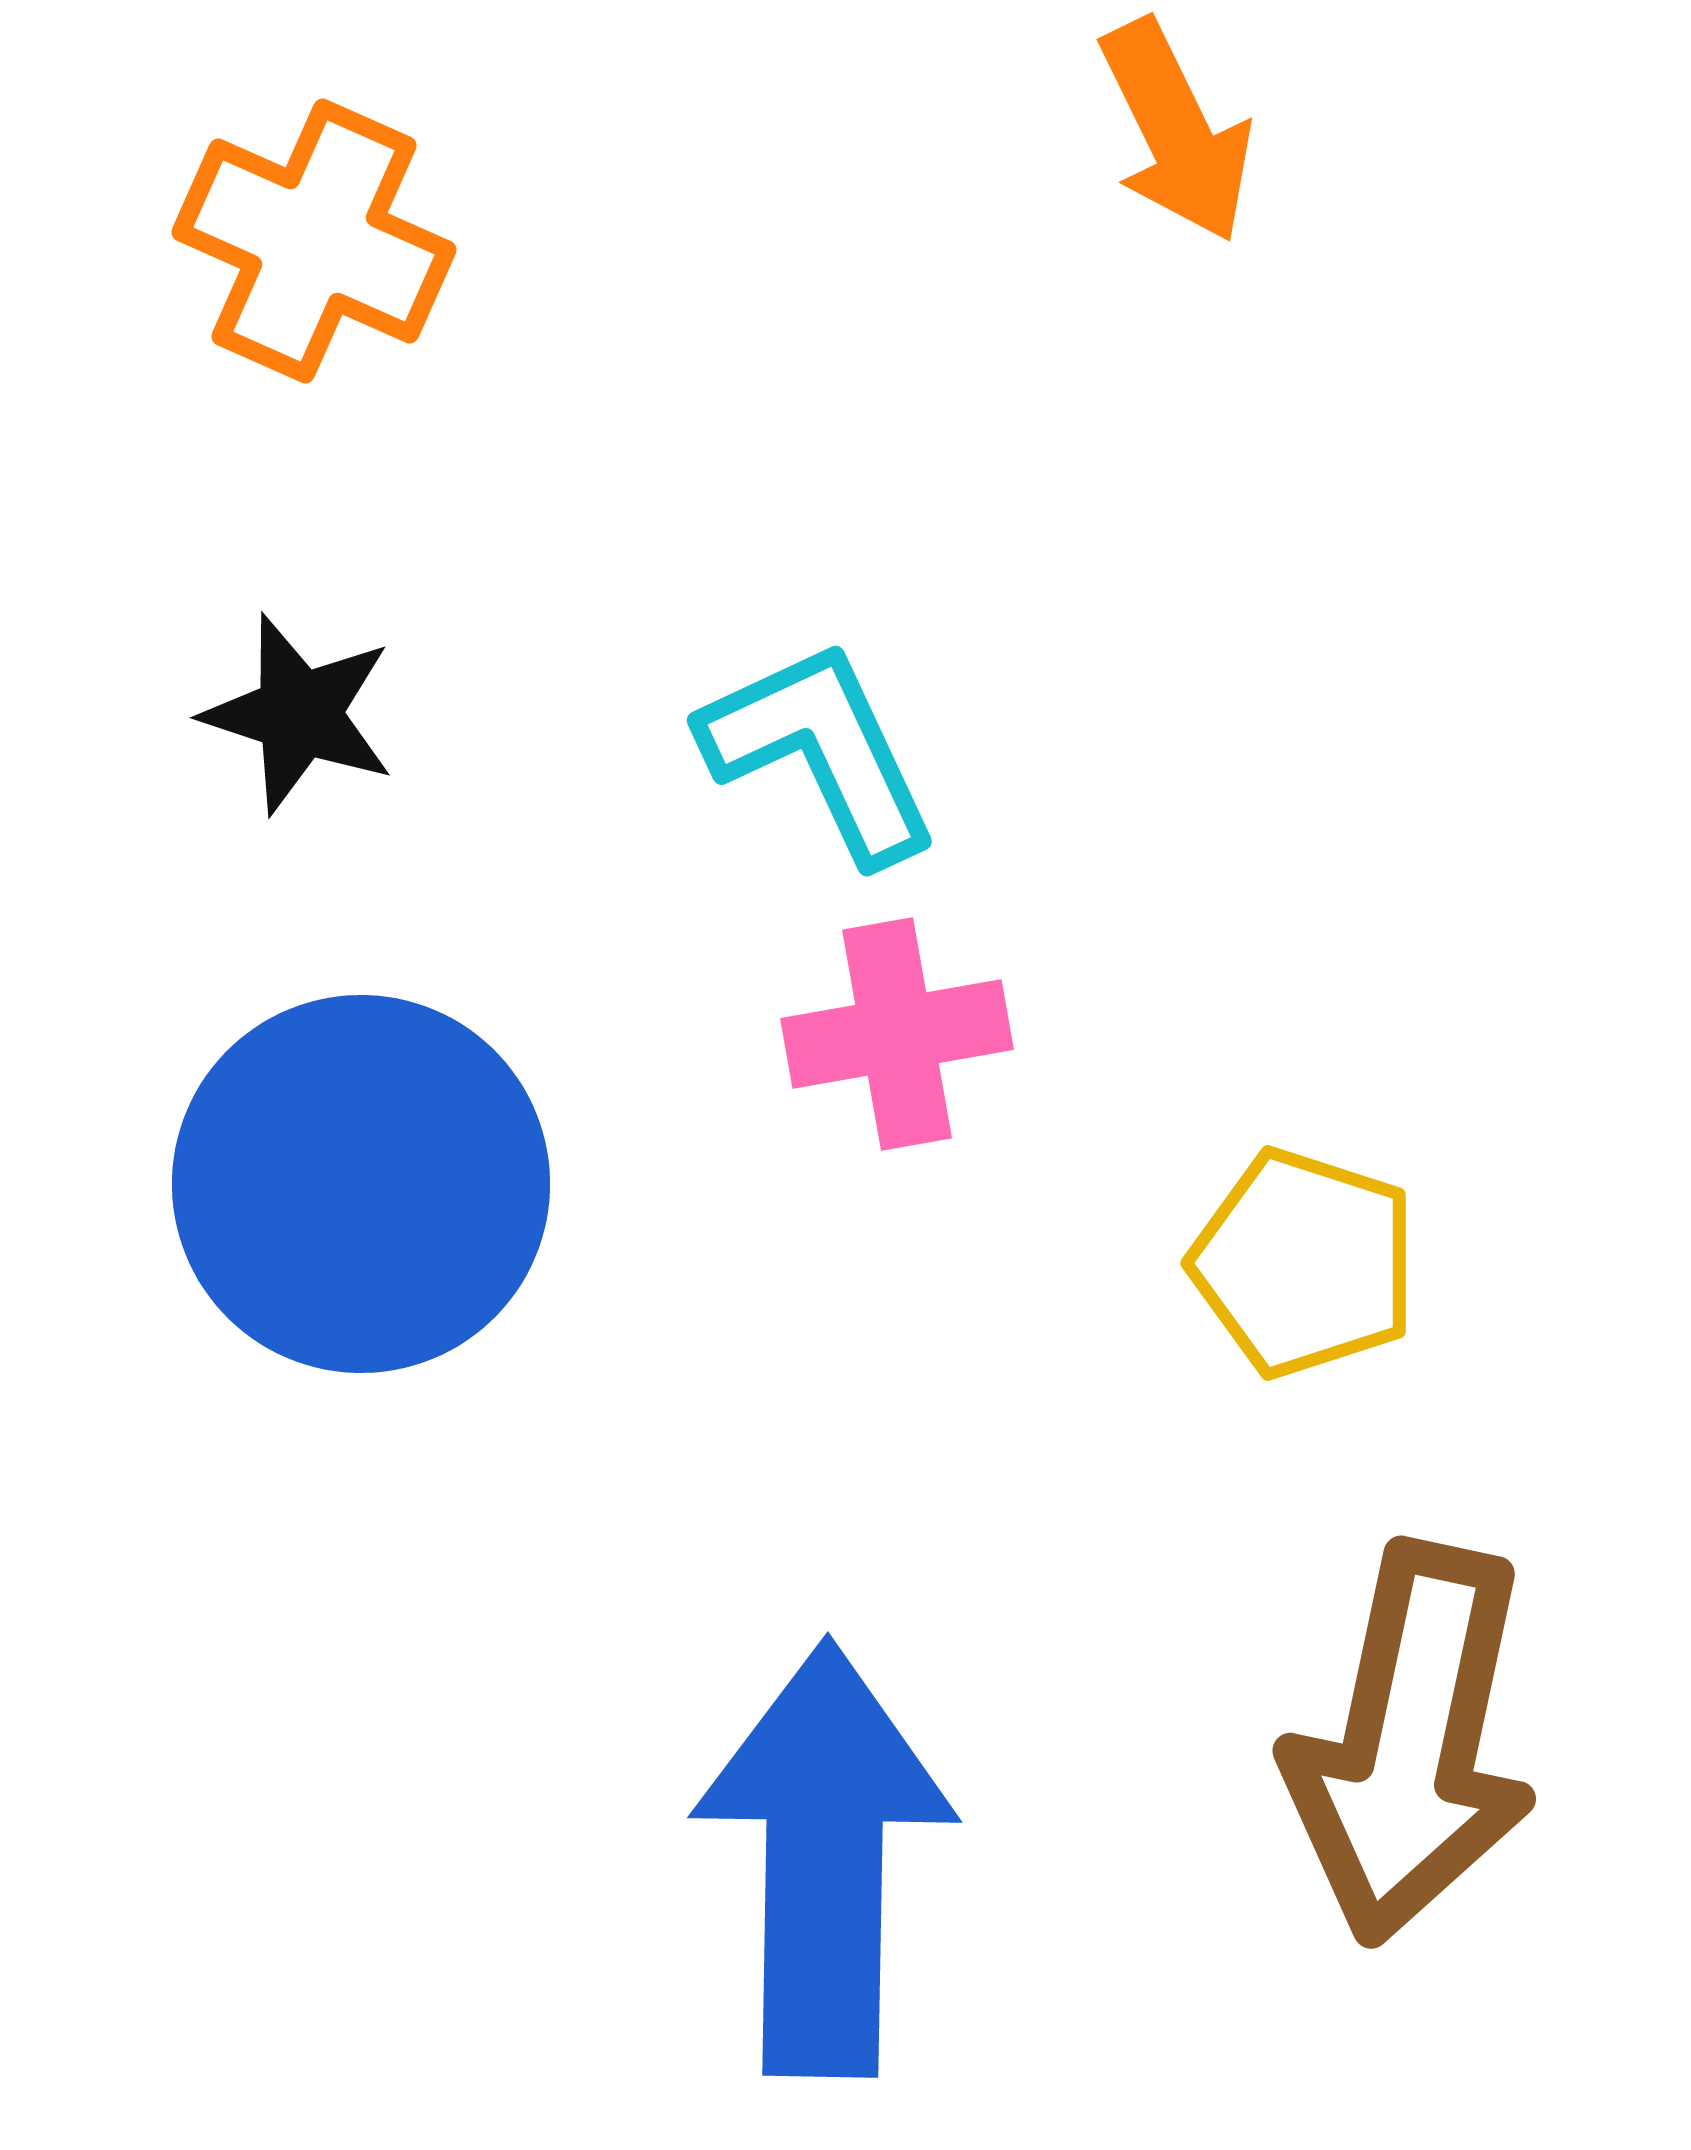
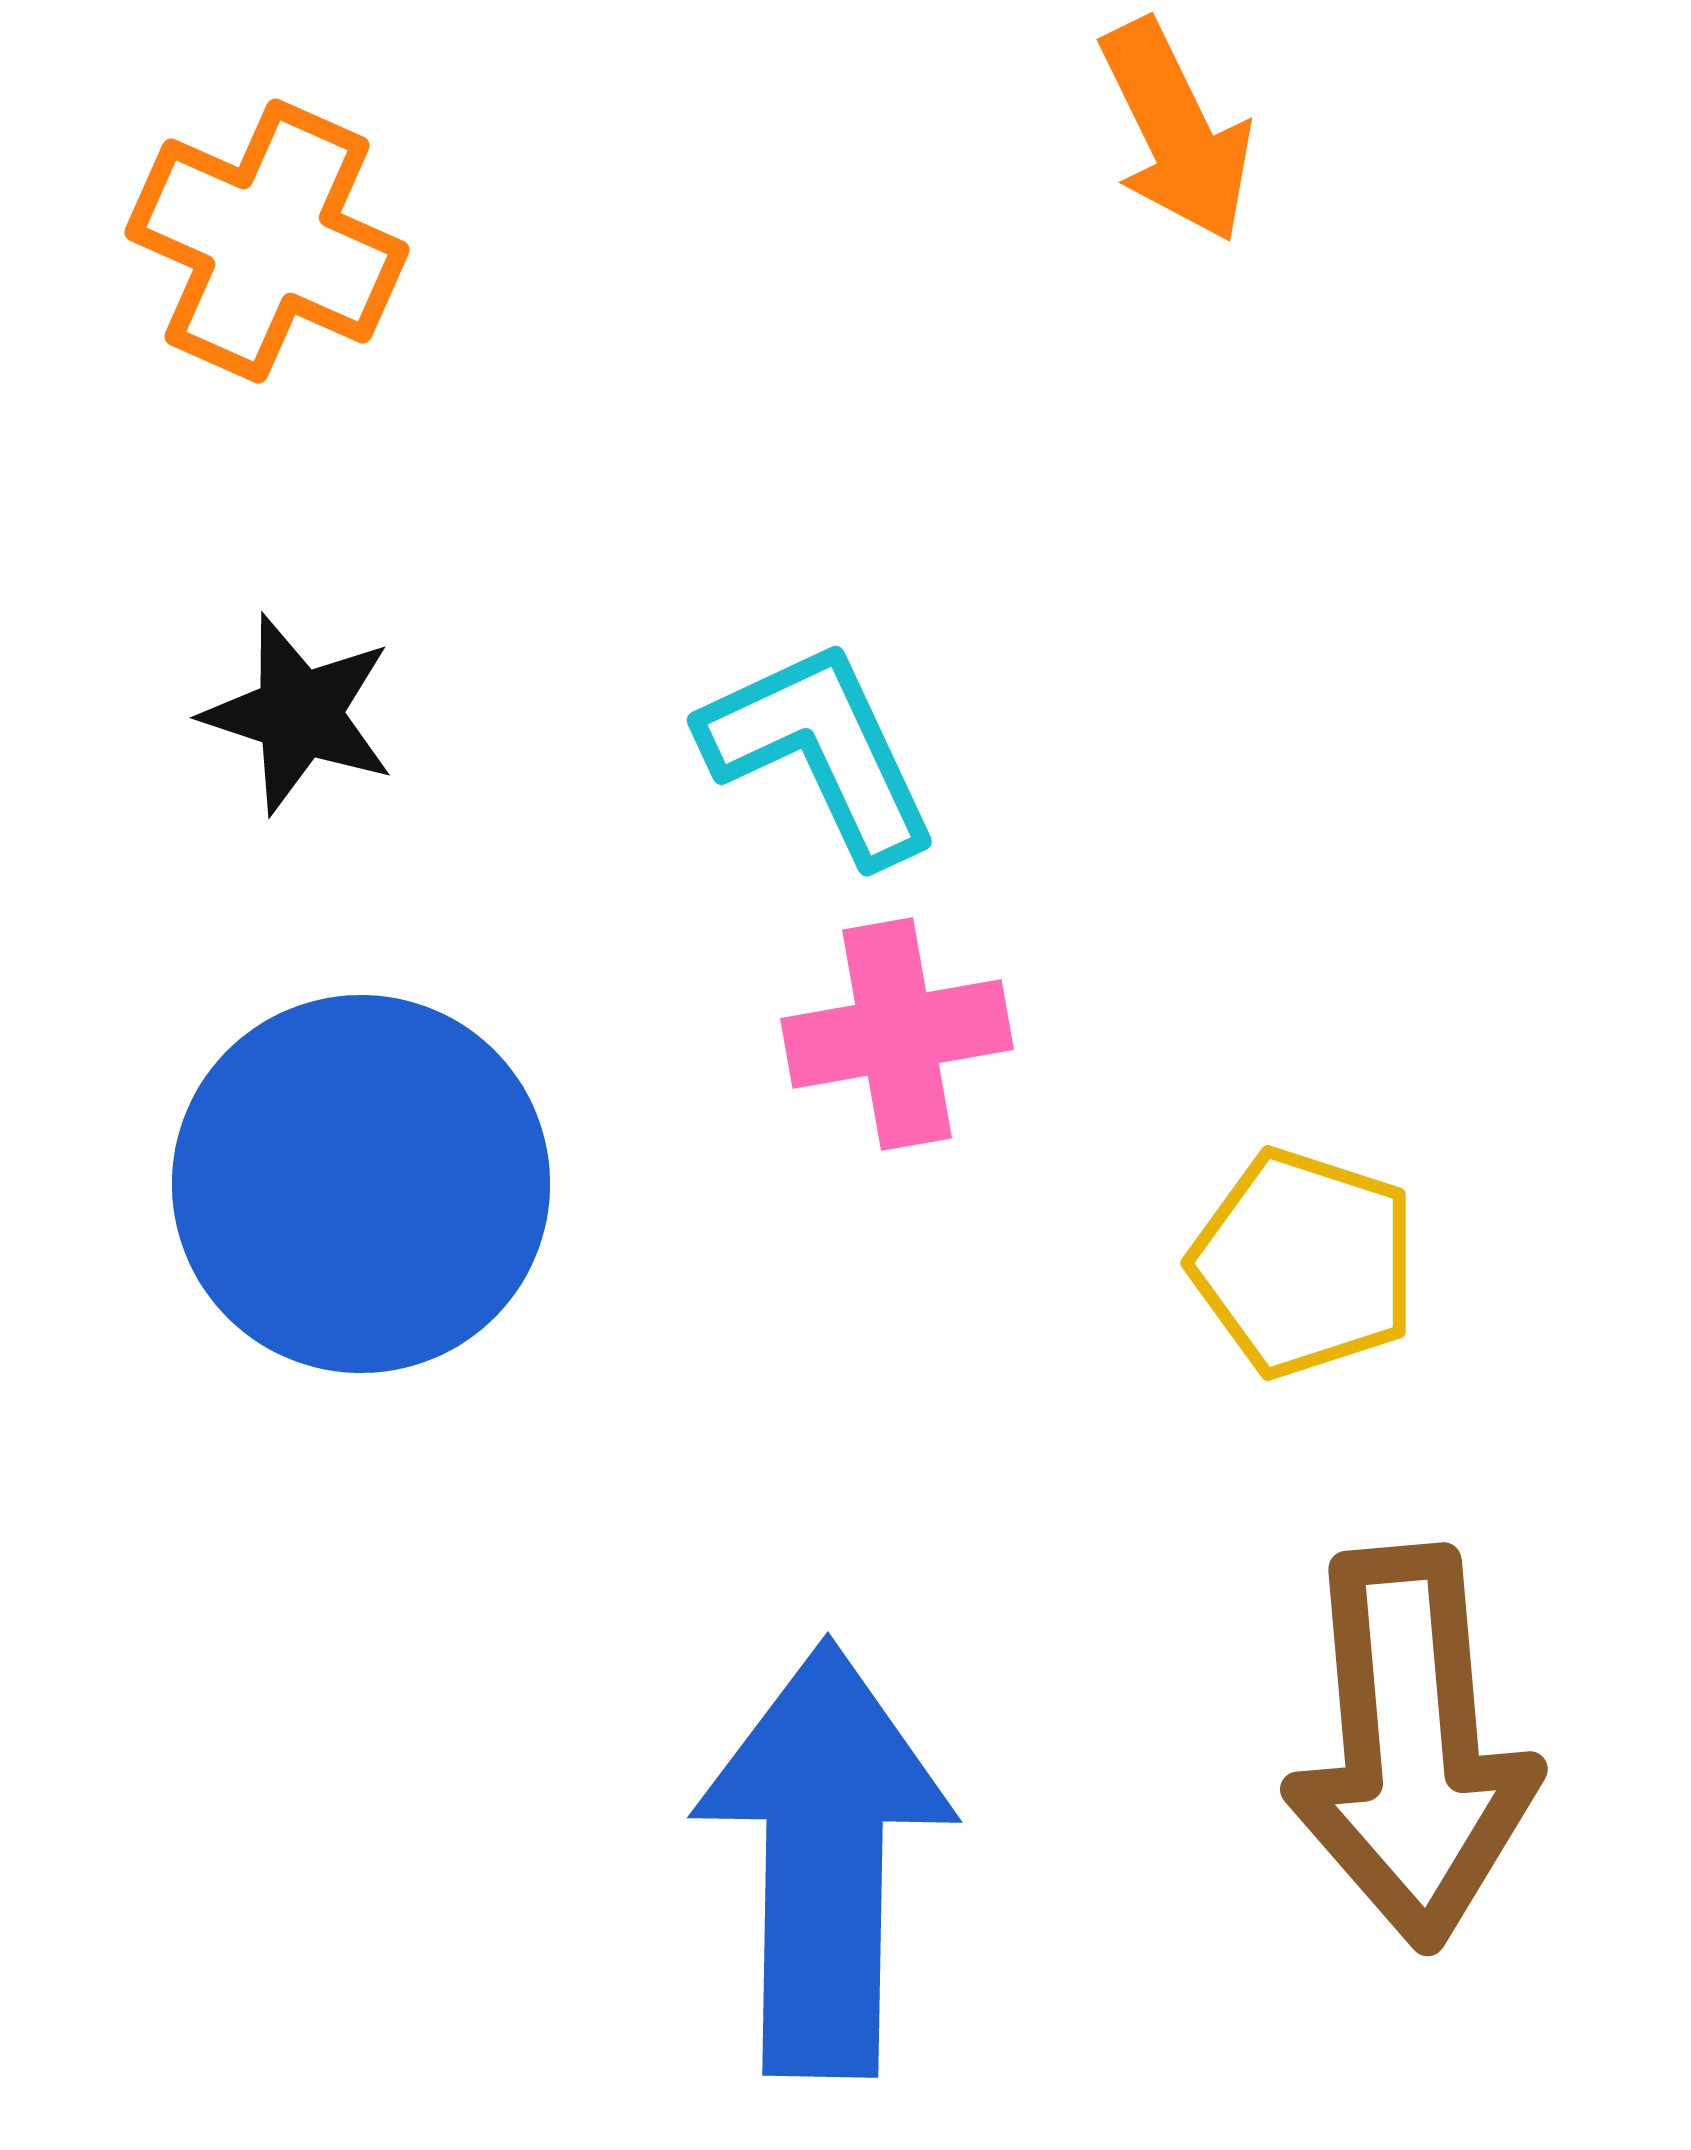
orange cross: moved 47 px left
brown arrow: moved 4 px down; rotated 17 degrees counterclockwise
